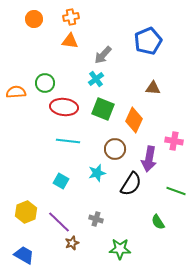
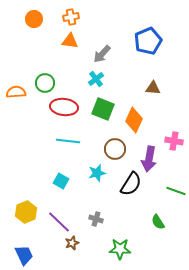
gray arrow: moved 1 px left, 1 px up
blue trapezoid: rotated 35 degrees clockwise
